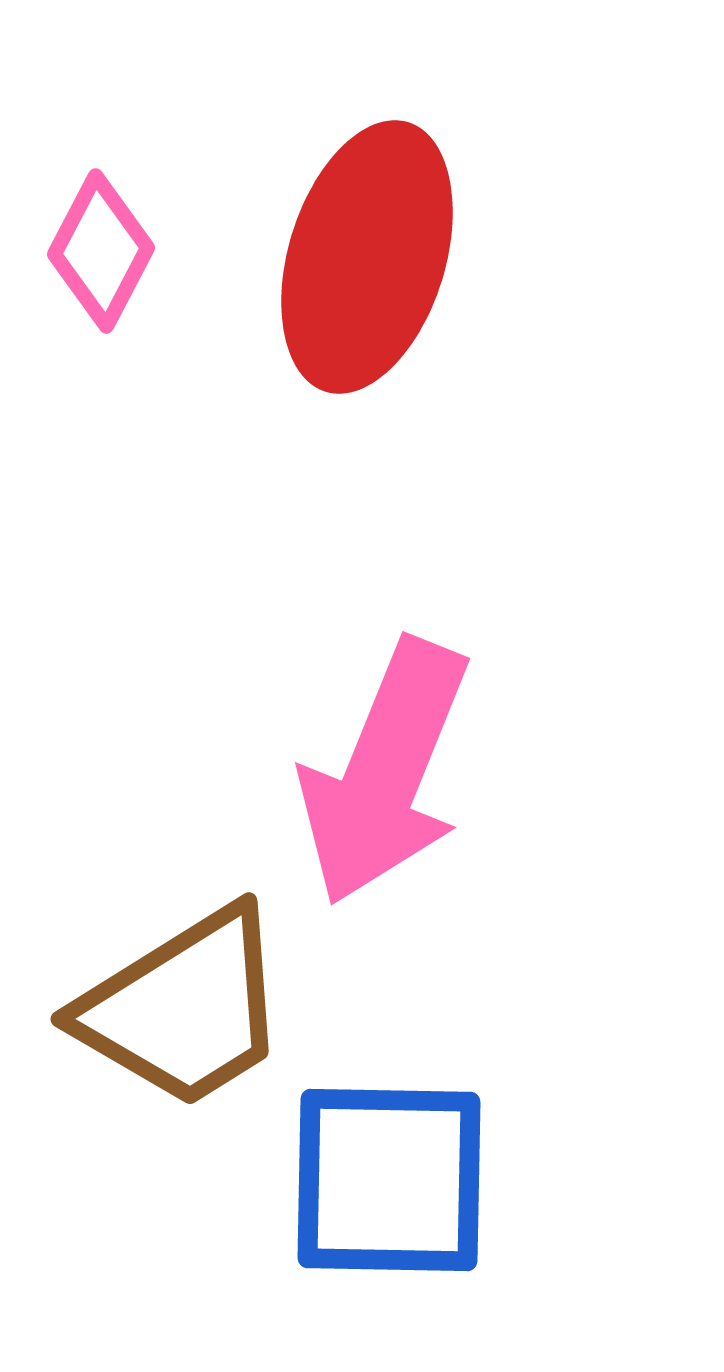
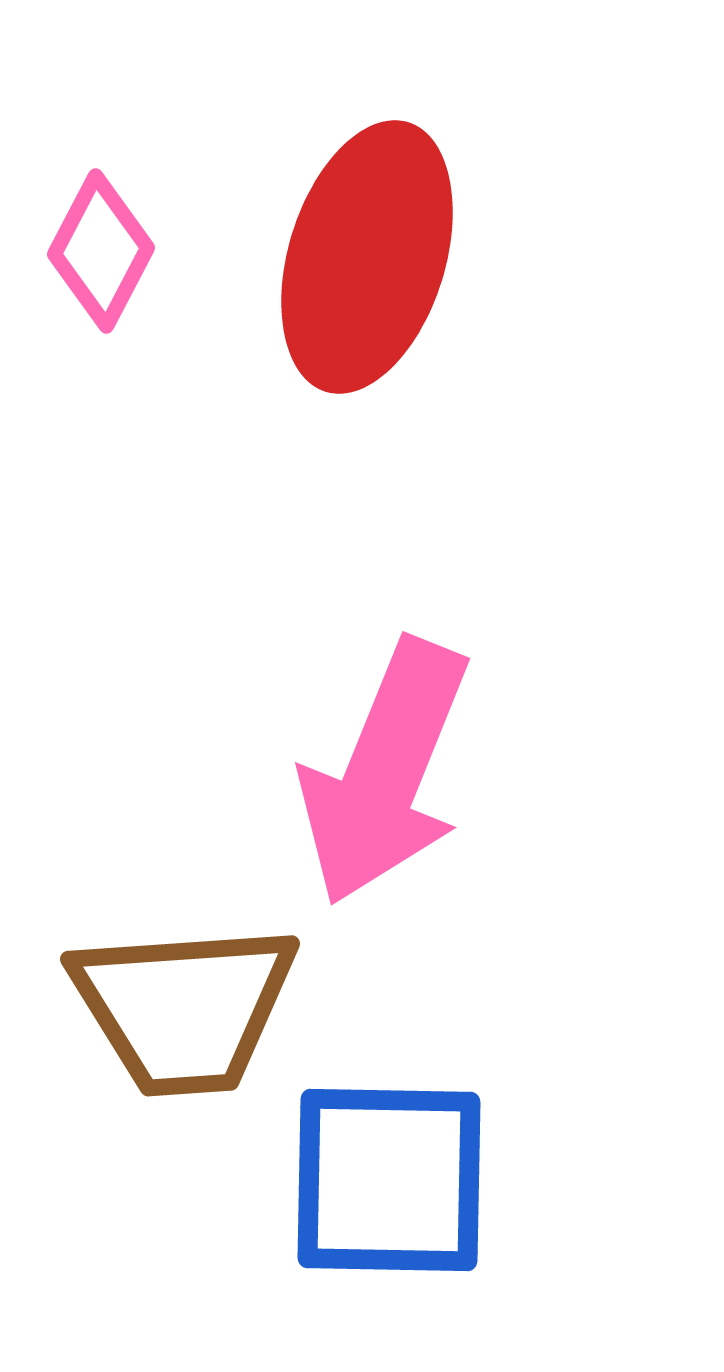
brown trapezoid: rotated 28 degrees clockwise
